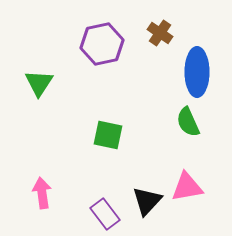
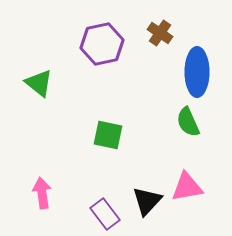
green triangle: rotated 24 degrees counterclockwise
